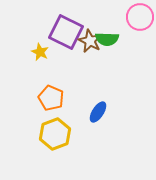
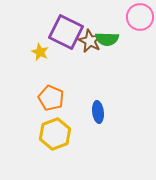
blue ellipse: rotated 40 degrees counterclockwise
